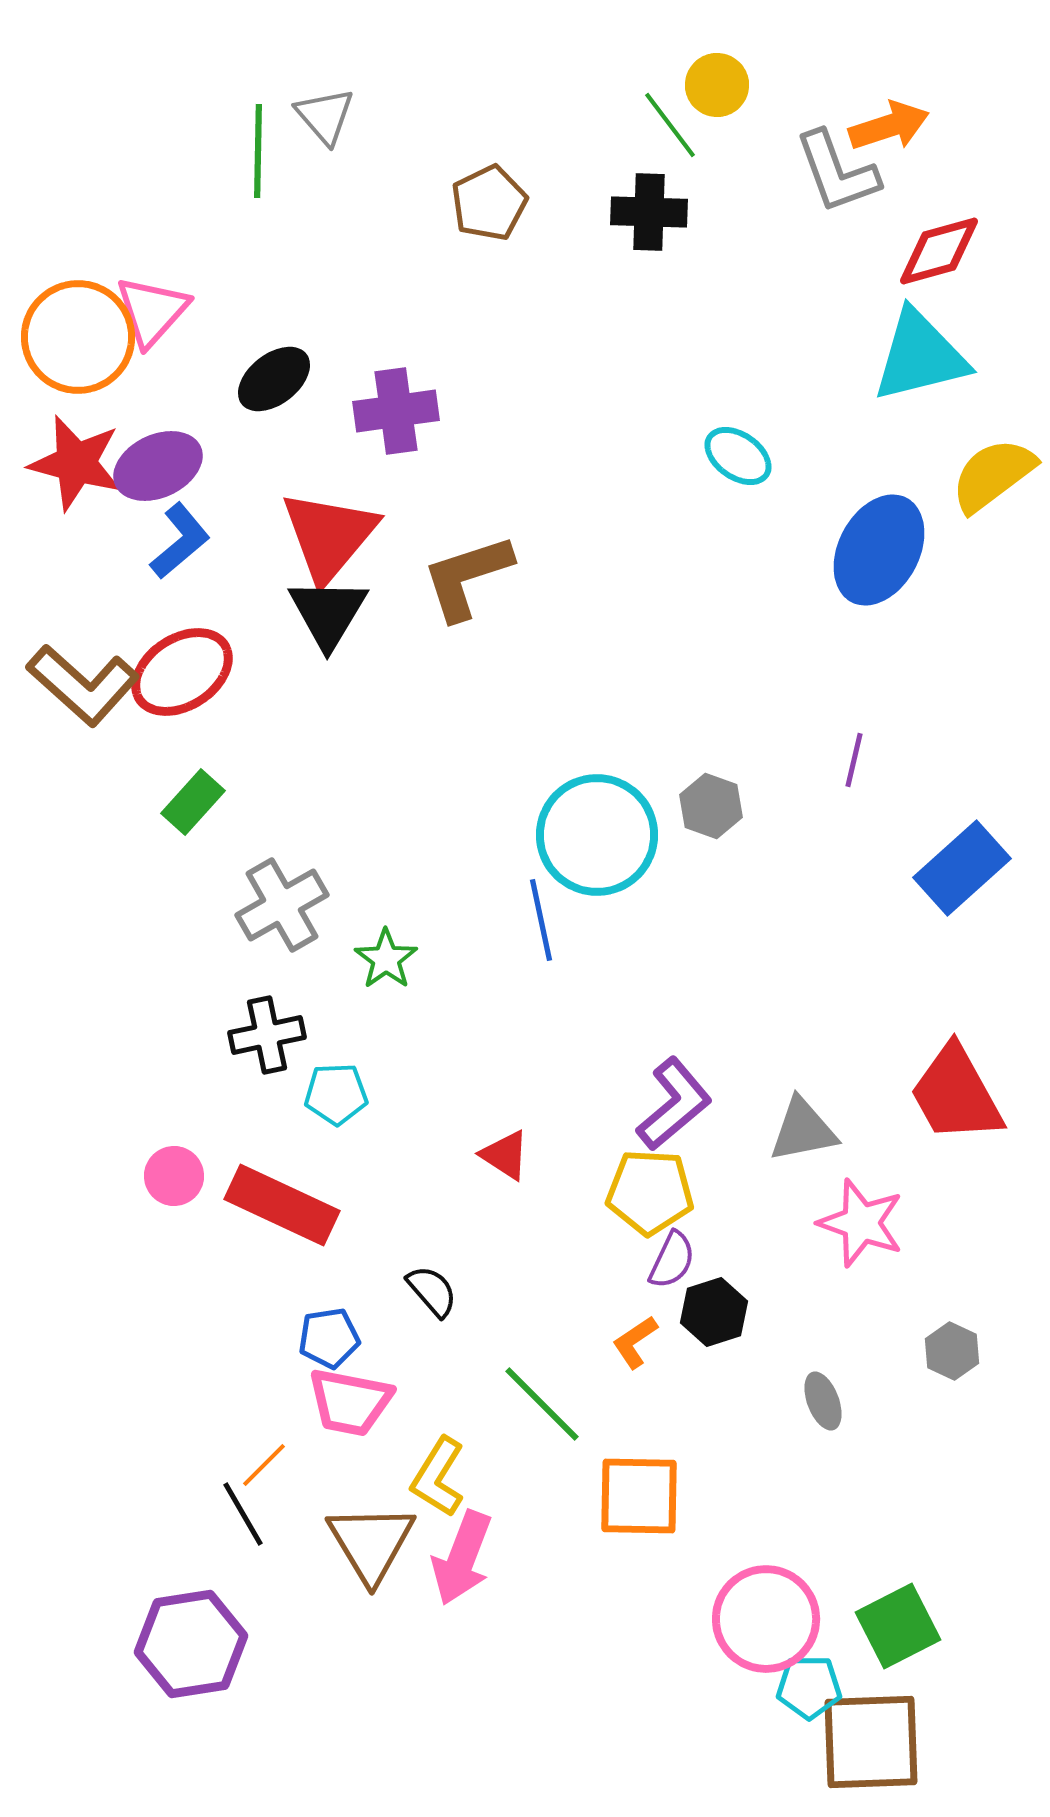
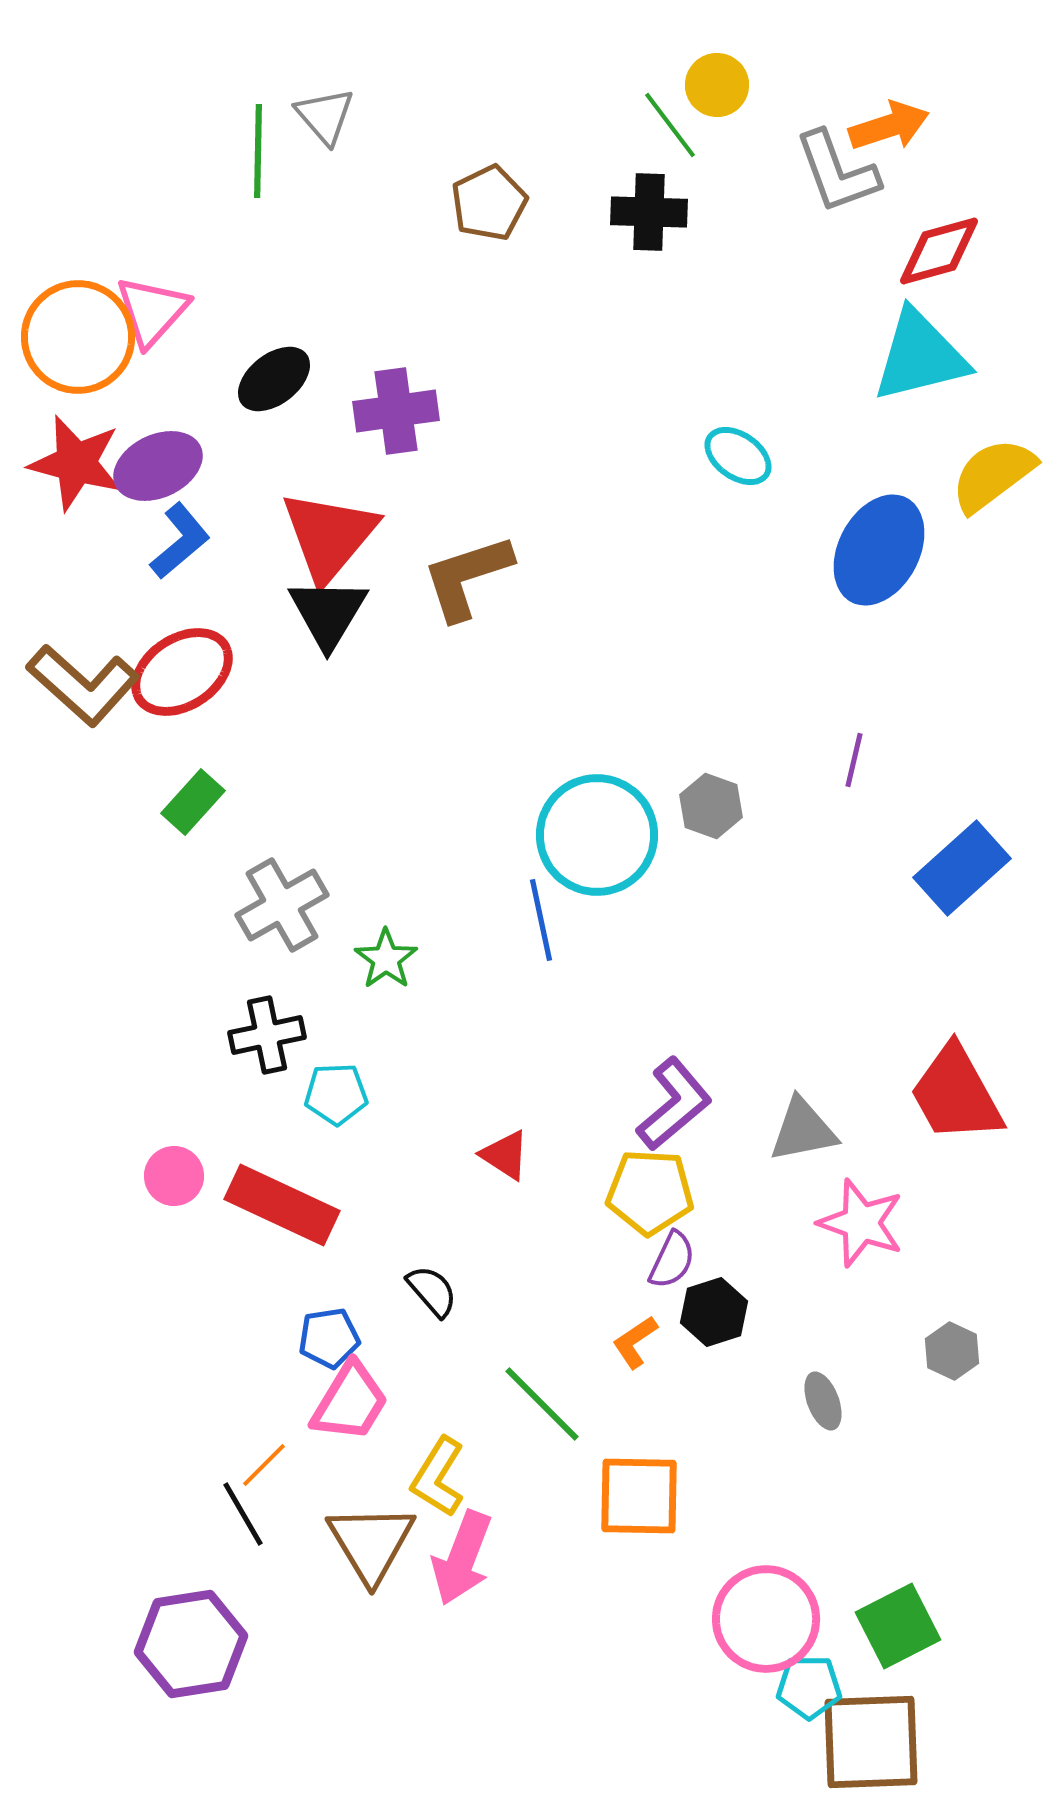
pink trapezoid at (350, 1402): rotated 70 degrees counterclockwise
